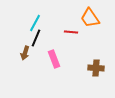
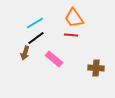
orange trapezoid: moved 16 px left
cyan line: rotated 30 degrees clockwise
red line: moved 3 px down
black line: rotated 30 degrees clockwise
pink rectangle: rotated 30 degrees counterclockwise
